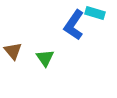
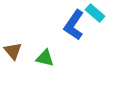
cyan rectangle: rotated 24 degrees clockwise
green triangle: rotated 42 degrees counterclockwise
